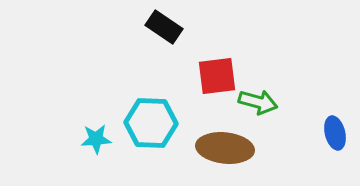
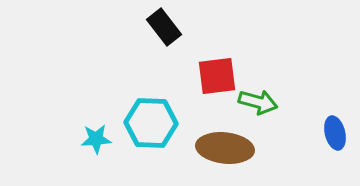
black rectangle: rotated 18 degrees clockwise
